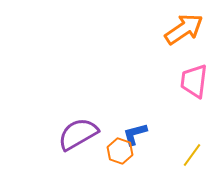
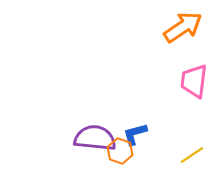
orange arrow: moved 1 px left, 2 px up
purple semicircle: moved 17 px right, 4 px down; rotated 36 degrees clockwise
yellow line: rotated 20 degrees clockwise
